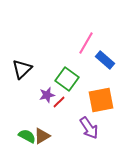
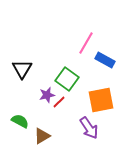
blue rectangle: rotated 12 degrees counterclockwise
black triangle: rotated 15 degrees counterclockwise
green semicircle: moved 7 px left, 15 px up
